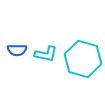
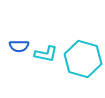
blue semicircle: moved 2 px right, 4 px up
